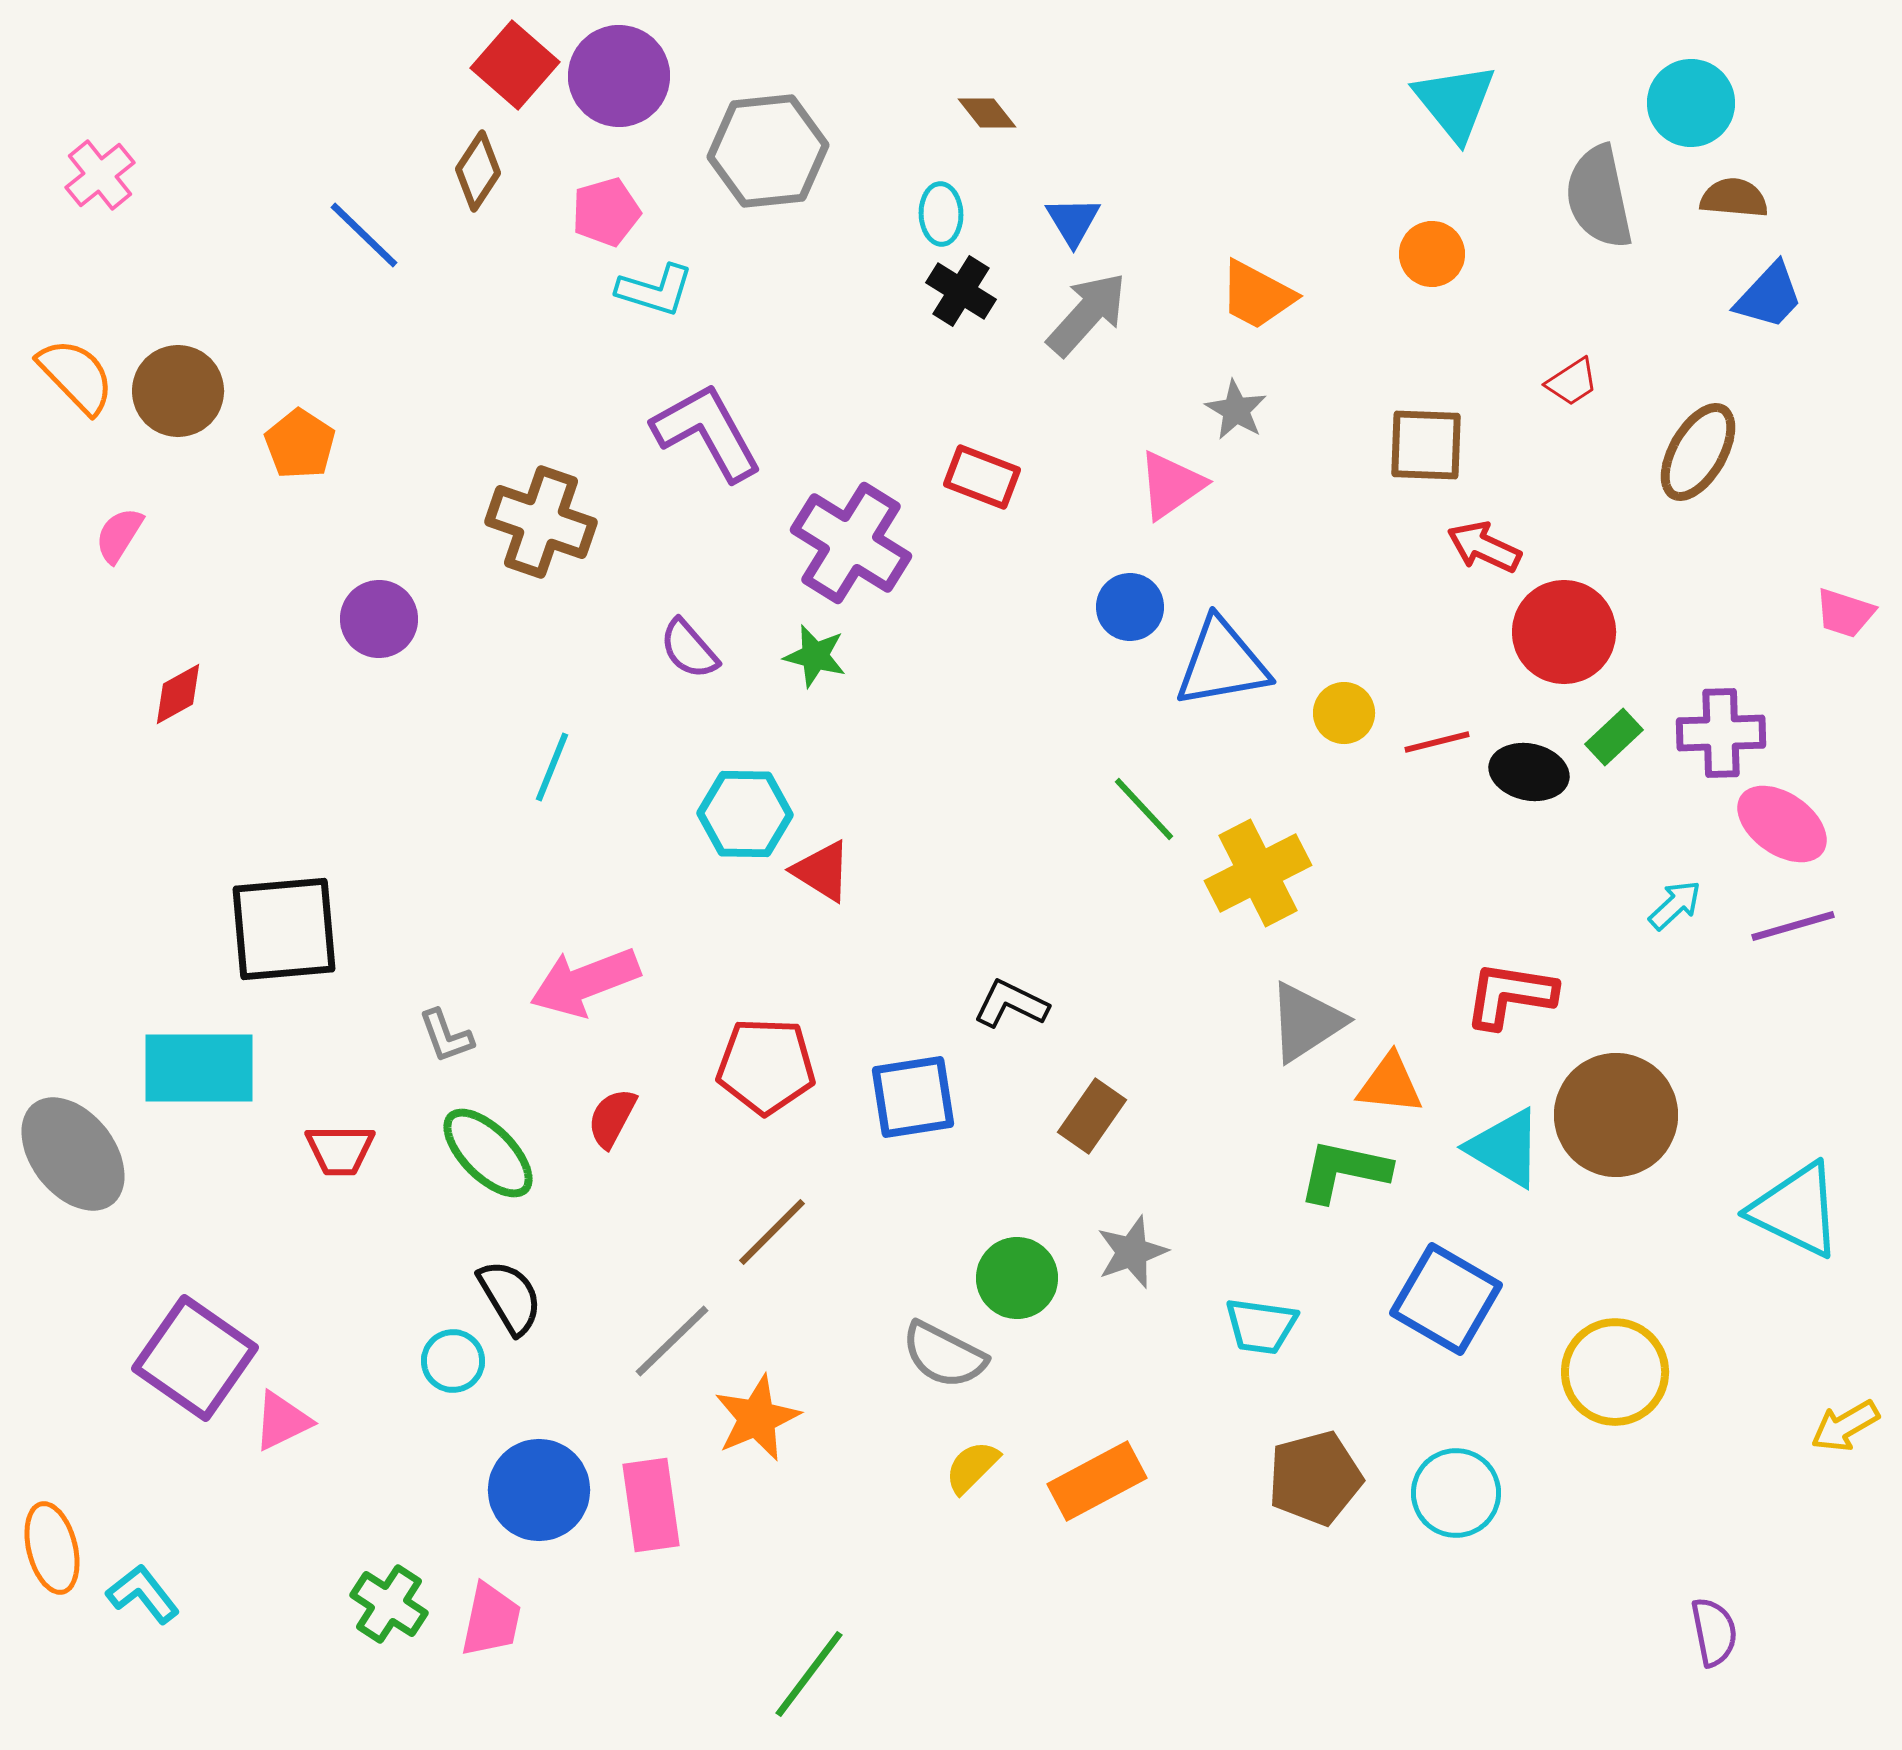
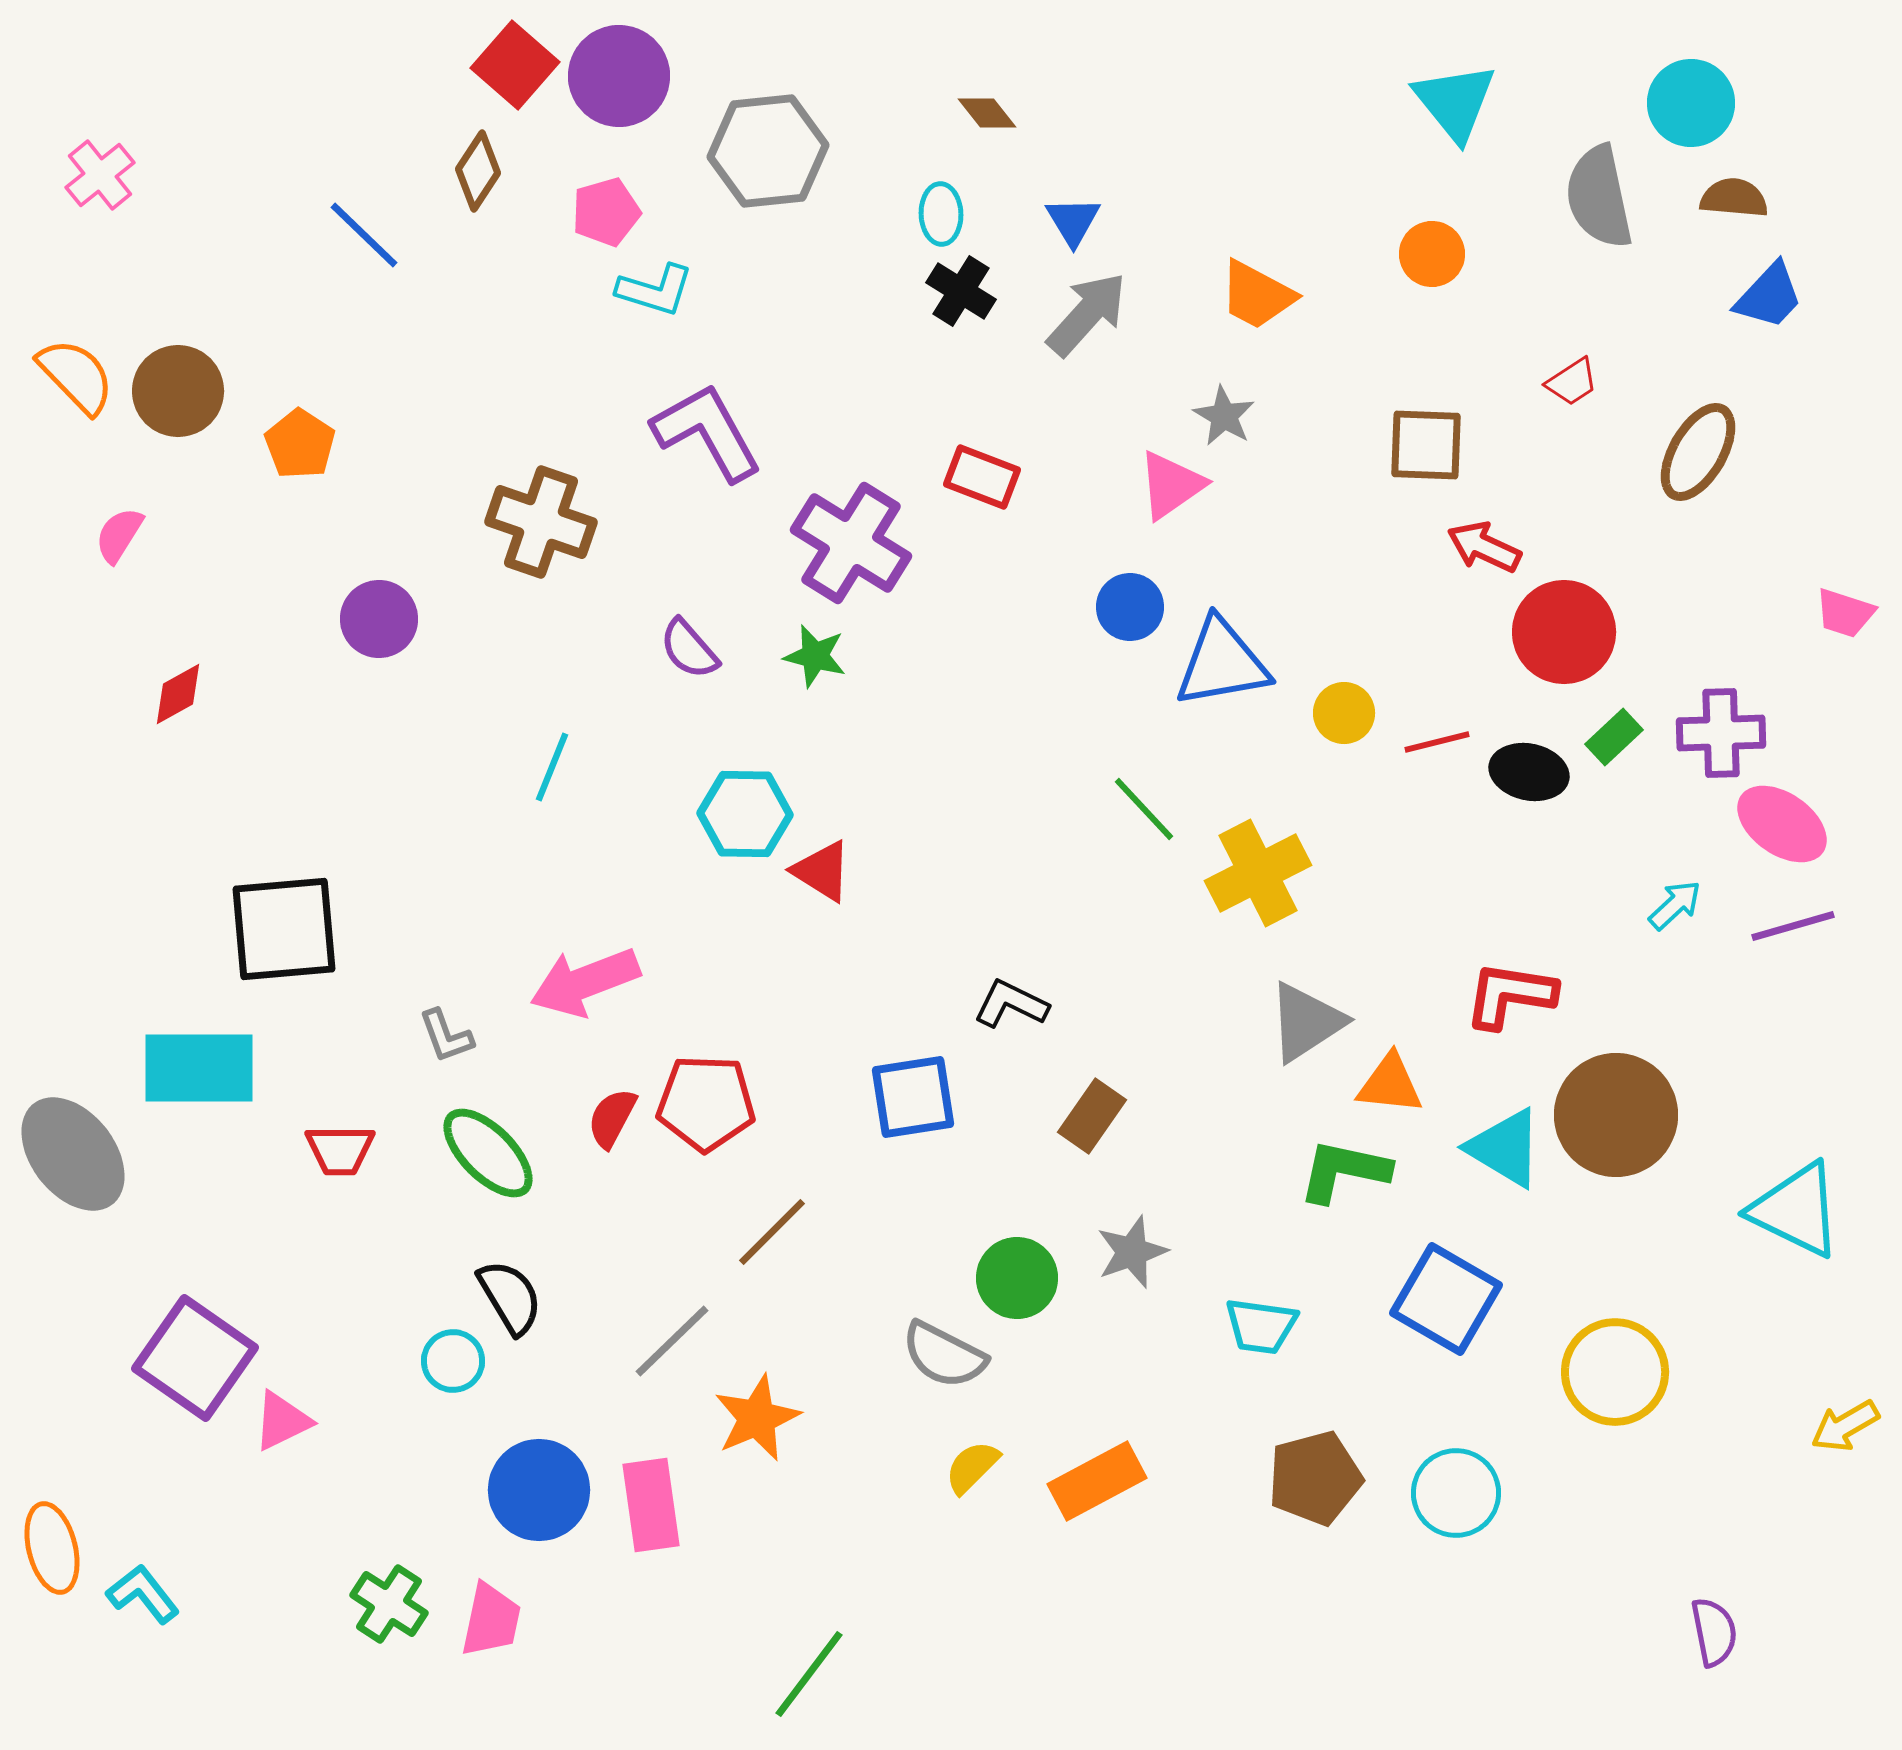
gray star at (1236, 410): moved 12 px left, 6 px down
red pentagon at (766, 1066): moved 60 px left, 37 px down
